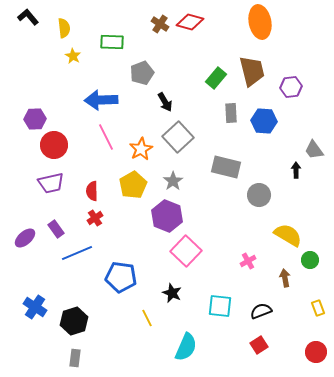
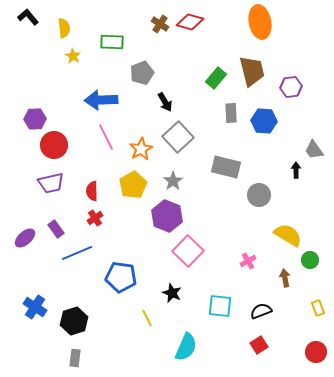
pink square at (186, 251): moved 2 px right
